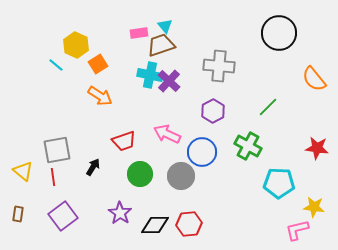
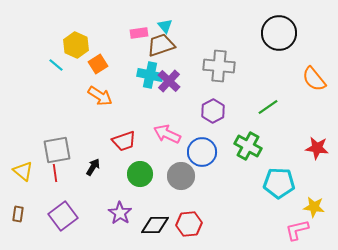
green line: rotated 10 degrees clockwise
red line: moved 2 px right, 4 px up
